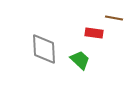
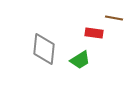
gray diamond: rotated 8 degrees clockwise
green trapezoid: rotated 105 degrees clockwise
